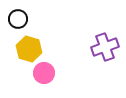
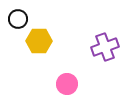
yellow hexagon: moved 10 px right, 8 px up; rotated 15 degrees counterclockwise
pink circle: moved 23 px right, 11 px down
